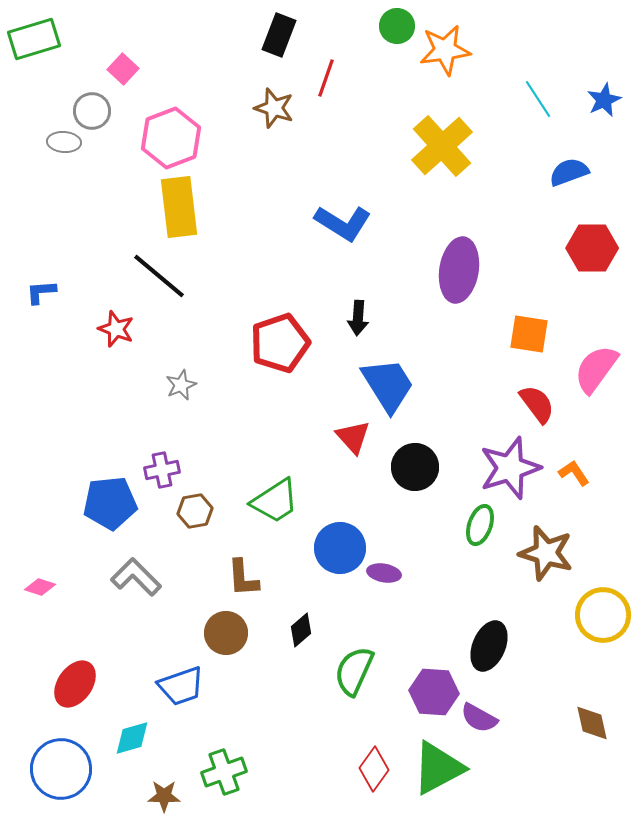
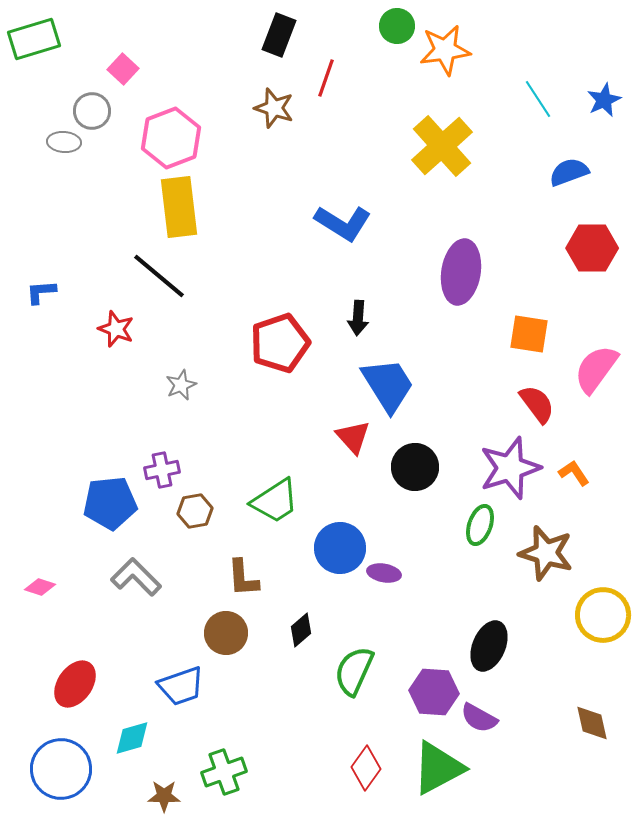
purple ellipse at (459, 270): moved 2 px right, 2 px down
red diamond at (374, 769): moved 8 px left, 1 px up
